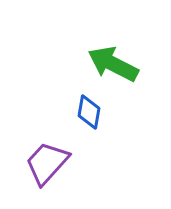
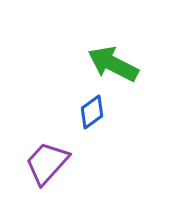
blue diamond: moved 3 px right; rotated 44 degrees clockwise
